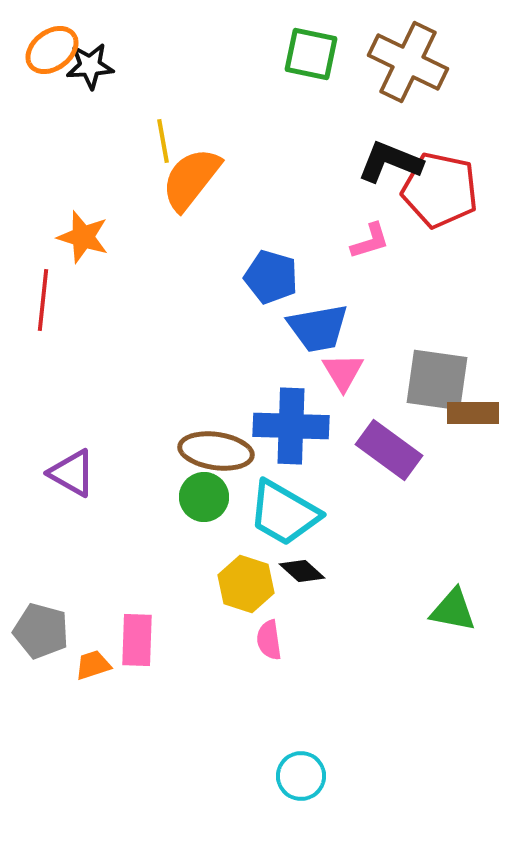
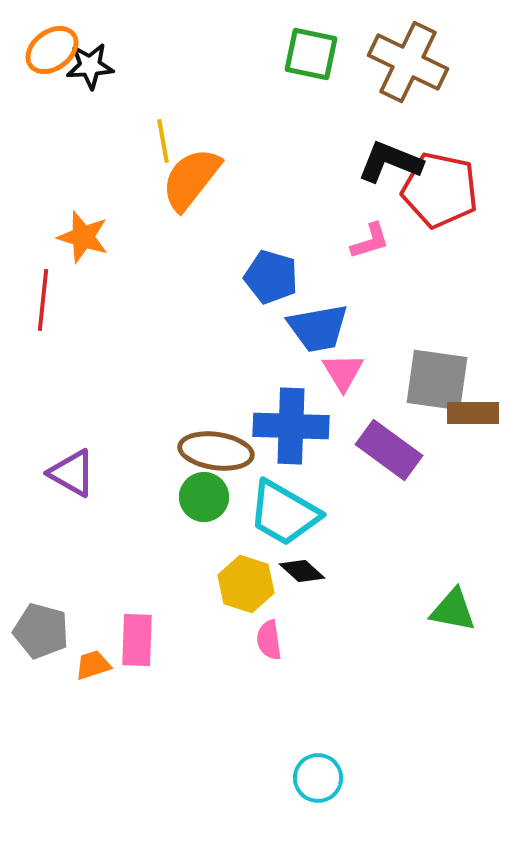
cyan circle: moved 17 px right, 2 px down
